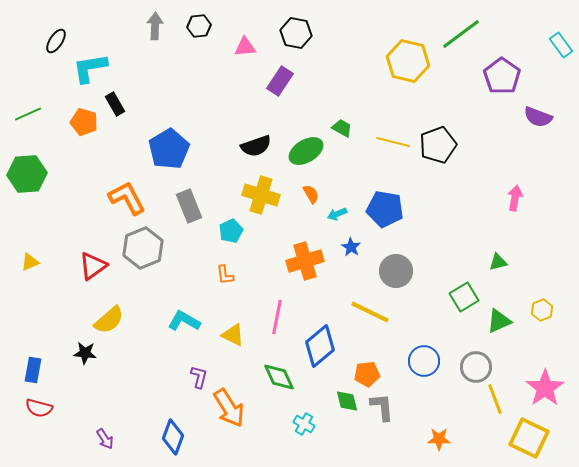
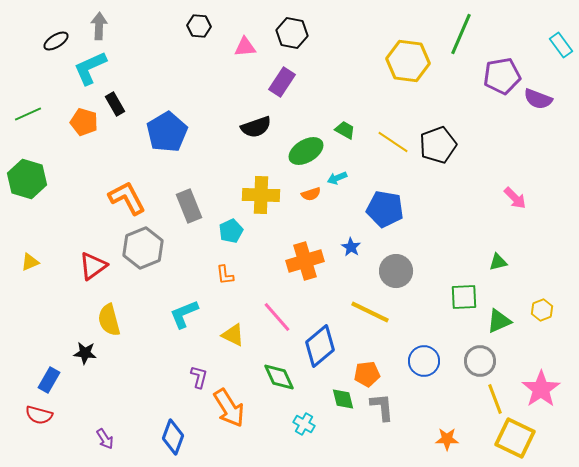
gray arrow at (155, 26): moved 56 px left
black hexagon at (199, 26): rotated 10 degrees clockwise
black hexagon at (296, 33): moved 4 px left
green line at (461, 34): rotated 30 degrees counterclockwise
black ellipse at (56, 41): rotated 25 degrees clockwise
yellow hexagon at (408, 61): rotated 6 degrees counterclockwise
cyan L-shape at (90, 68): rotated 15 degrees counterclockwise
purple pentagon at (502, 76): rotated 27 degrees clockwise
purple rectangle at (280, 81): moved 2 px right, 1 px down
purple semicircle at (538, 117): moved 18 px up
green trapezoid at (342, 128): moved 3 px right, 2 px down
yellow line at (393, 142): rotated 20 degrees clockwise
black semicircle at (256, 146): moved 19 px up
blue pentagon at (169, 149): moved 2 px left, 17 px up
green hexagon at (27, 174): moved 5 px down; rotated 21 degrees clockwise
orange semicircle at (311, 194): rotated 102 degrees clockwise
yellow cross at (261, 195): rotated 15 degrees counterclockwise
pink arrow at (515, 198): rotated 125 degrees clockwise
cyan arrow at (337, 214): moved 36 px up
green square at (464, 297): rotated 28 degrees clockwise
pink line at (277, 317): rotated 52 degrees counterclockwise
yellow semicircle at (109, 320): rotated 116 degrees clockwise
cyan L-shape at (184, 321): moved 7 px up; rotated 52 degrees counterclockwise
gray circle at (476, 367): moved 4 px right, 6 px up
blue rectangle at (33, 370): moved 16 px right, 10 px down; rotated 20 degrees clockwise
pink star at (545, 388): moved 4 px left, 1 px down
green diamond at (347, 401): moved 4 px left, 2 px up
red semicircle at (39, 408): moved 7 px down
yellow square at (529, 438): moved 14 px left
orange star at (439, 439): moved 8 px right
